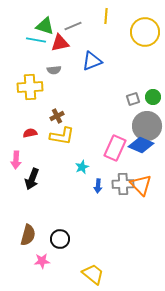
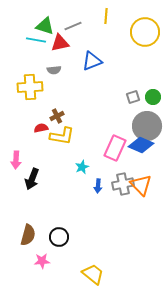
gray square: moved 2 px up
red semicircle: moved 11 px right, 5 px up
gray cross: rotated 10 degrees counterclockwise
black circle: moved 1 px left, 2 px up
